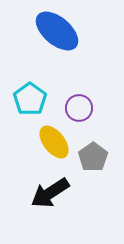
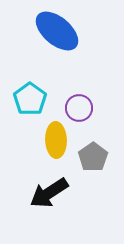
yellow ellipse: moved 2 px right, 2 px up; rotated 36 degrees clockwise
black arrow: moved 1 px left
